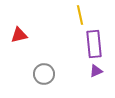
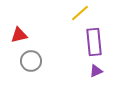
yellow line: moved 2 px up; rotated 60 degrees clockwise
purple rectangle: moved 2 px up
gray circle: moved 13 px left, 13 px up
